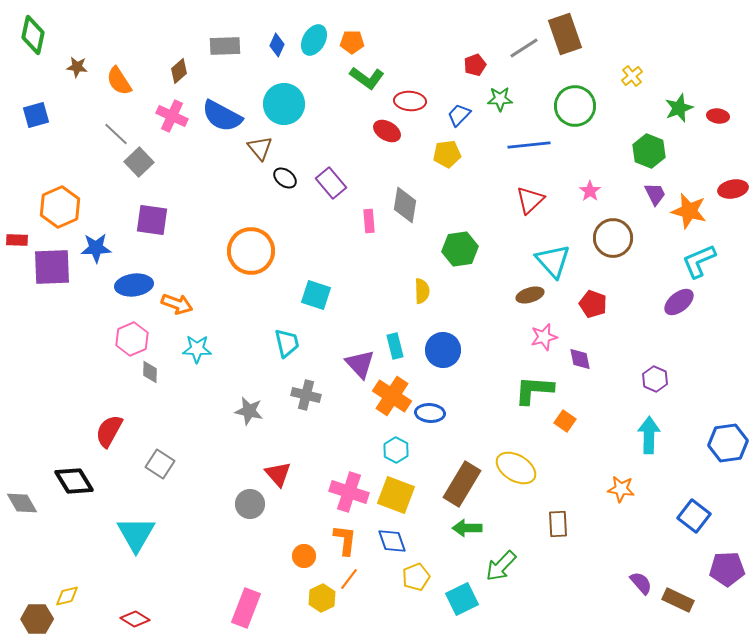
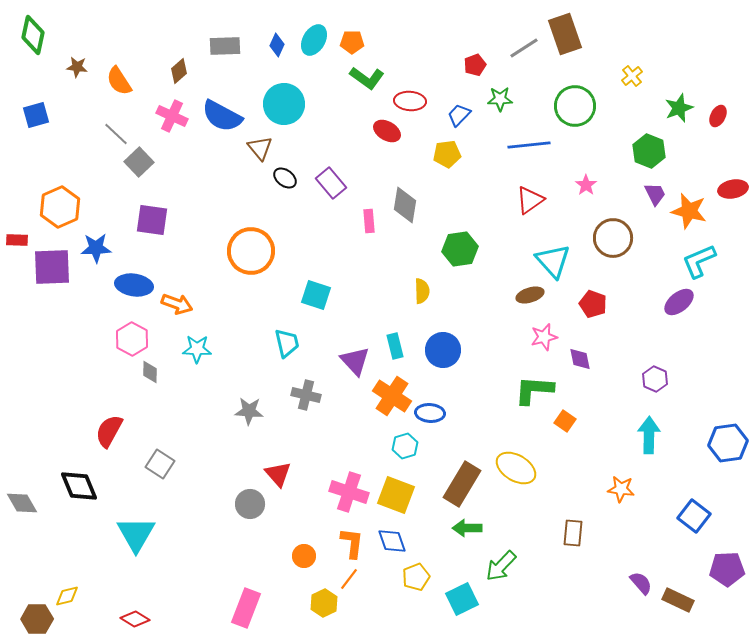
red ellipse at (718, 116): rotated 70 degrees counterclockwise
pink star at (590, 191): moved 4 px left, 6 px up
red triangle at (530, 200): rotated 8 degrees clockwise
blue ellipse at (134, 285): rotated 15 degrees clockwise
pink hexagon at (132, 339): rotated 8 degrees counterclockwise
purple triangle at (360, 364): moved 5 px left, 3 px up
gray star at (249, 411): rotated 8 degrees counterclockwise
cyan hexagon at (396, 450): moved 9 px right, 4 px up; rotated 15 degrees clockwise
black diamond at (74, 481): moved 5 px right, 5 px down; rotated 9 degrees clockwise
brown rectangle at (558, 524): moved 15 px right, 9 px down; rotated 8 degrees clockwise
orange L-shape at (345, 540): moved 7 px right, 3 px down
yellow hexagon at (322, 598): moved 2 px right, 5 px down
